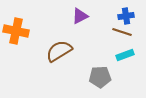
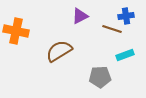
brown line: moved 10 px left, 3 px up
